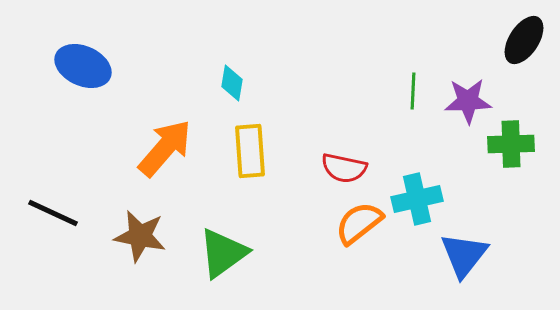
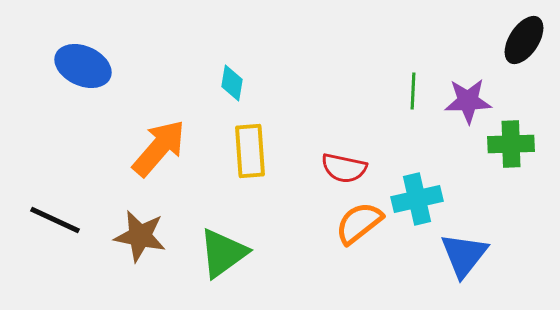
orange arrow: moved 6 px left
black line: moved 2 px right, 7 px down
